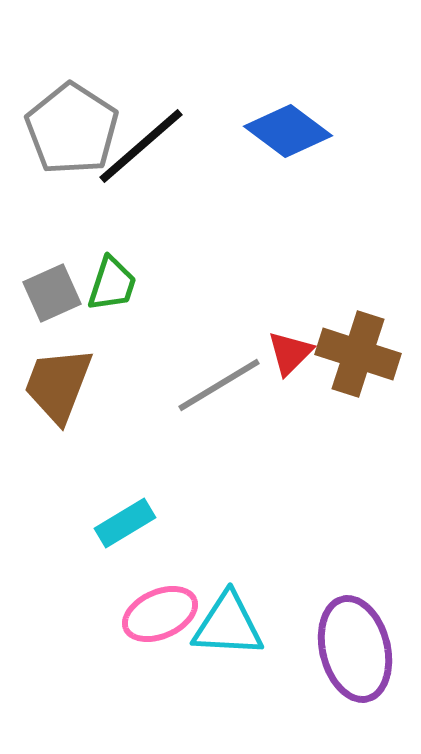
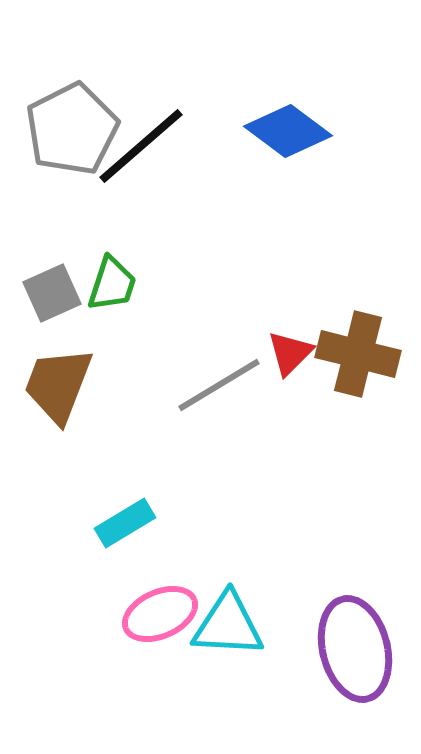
gray pentagon: rotated 12 degrees clockwise
brown cross: rotated 4 degrees counterclockwise
